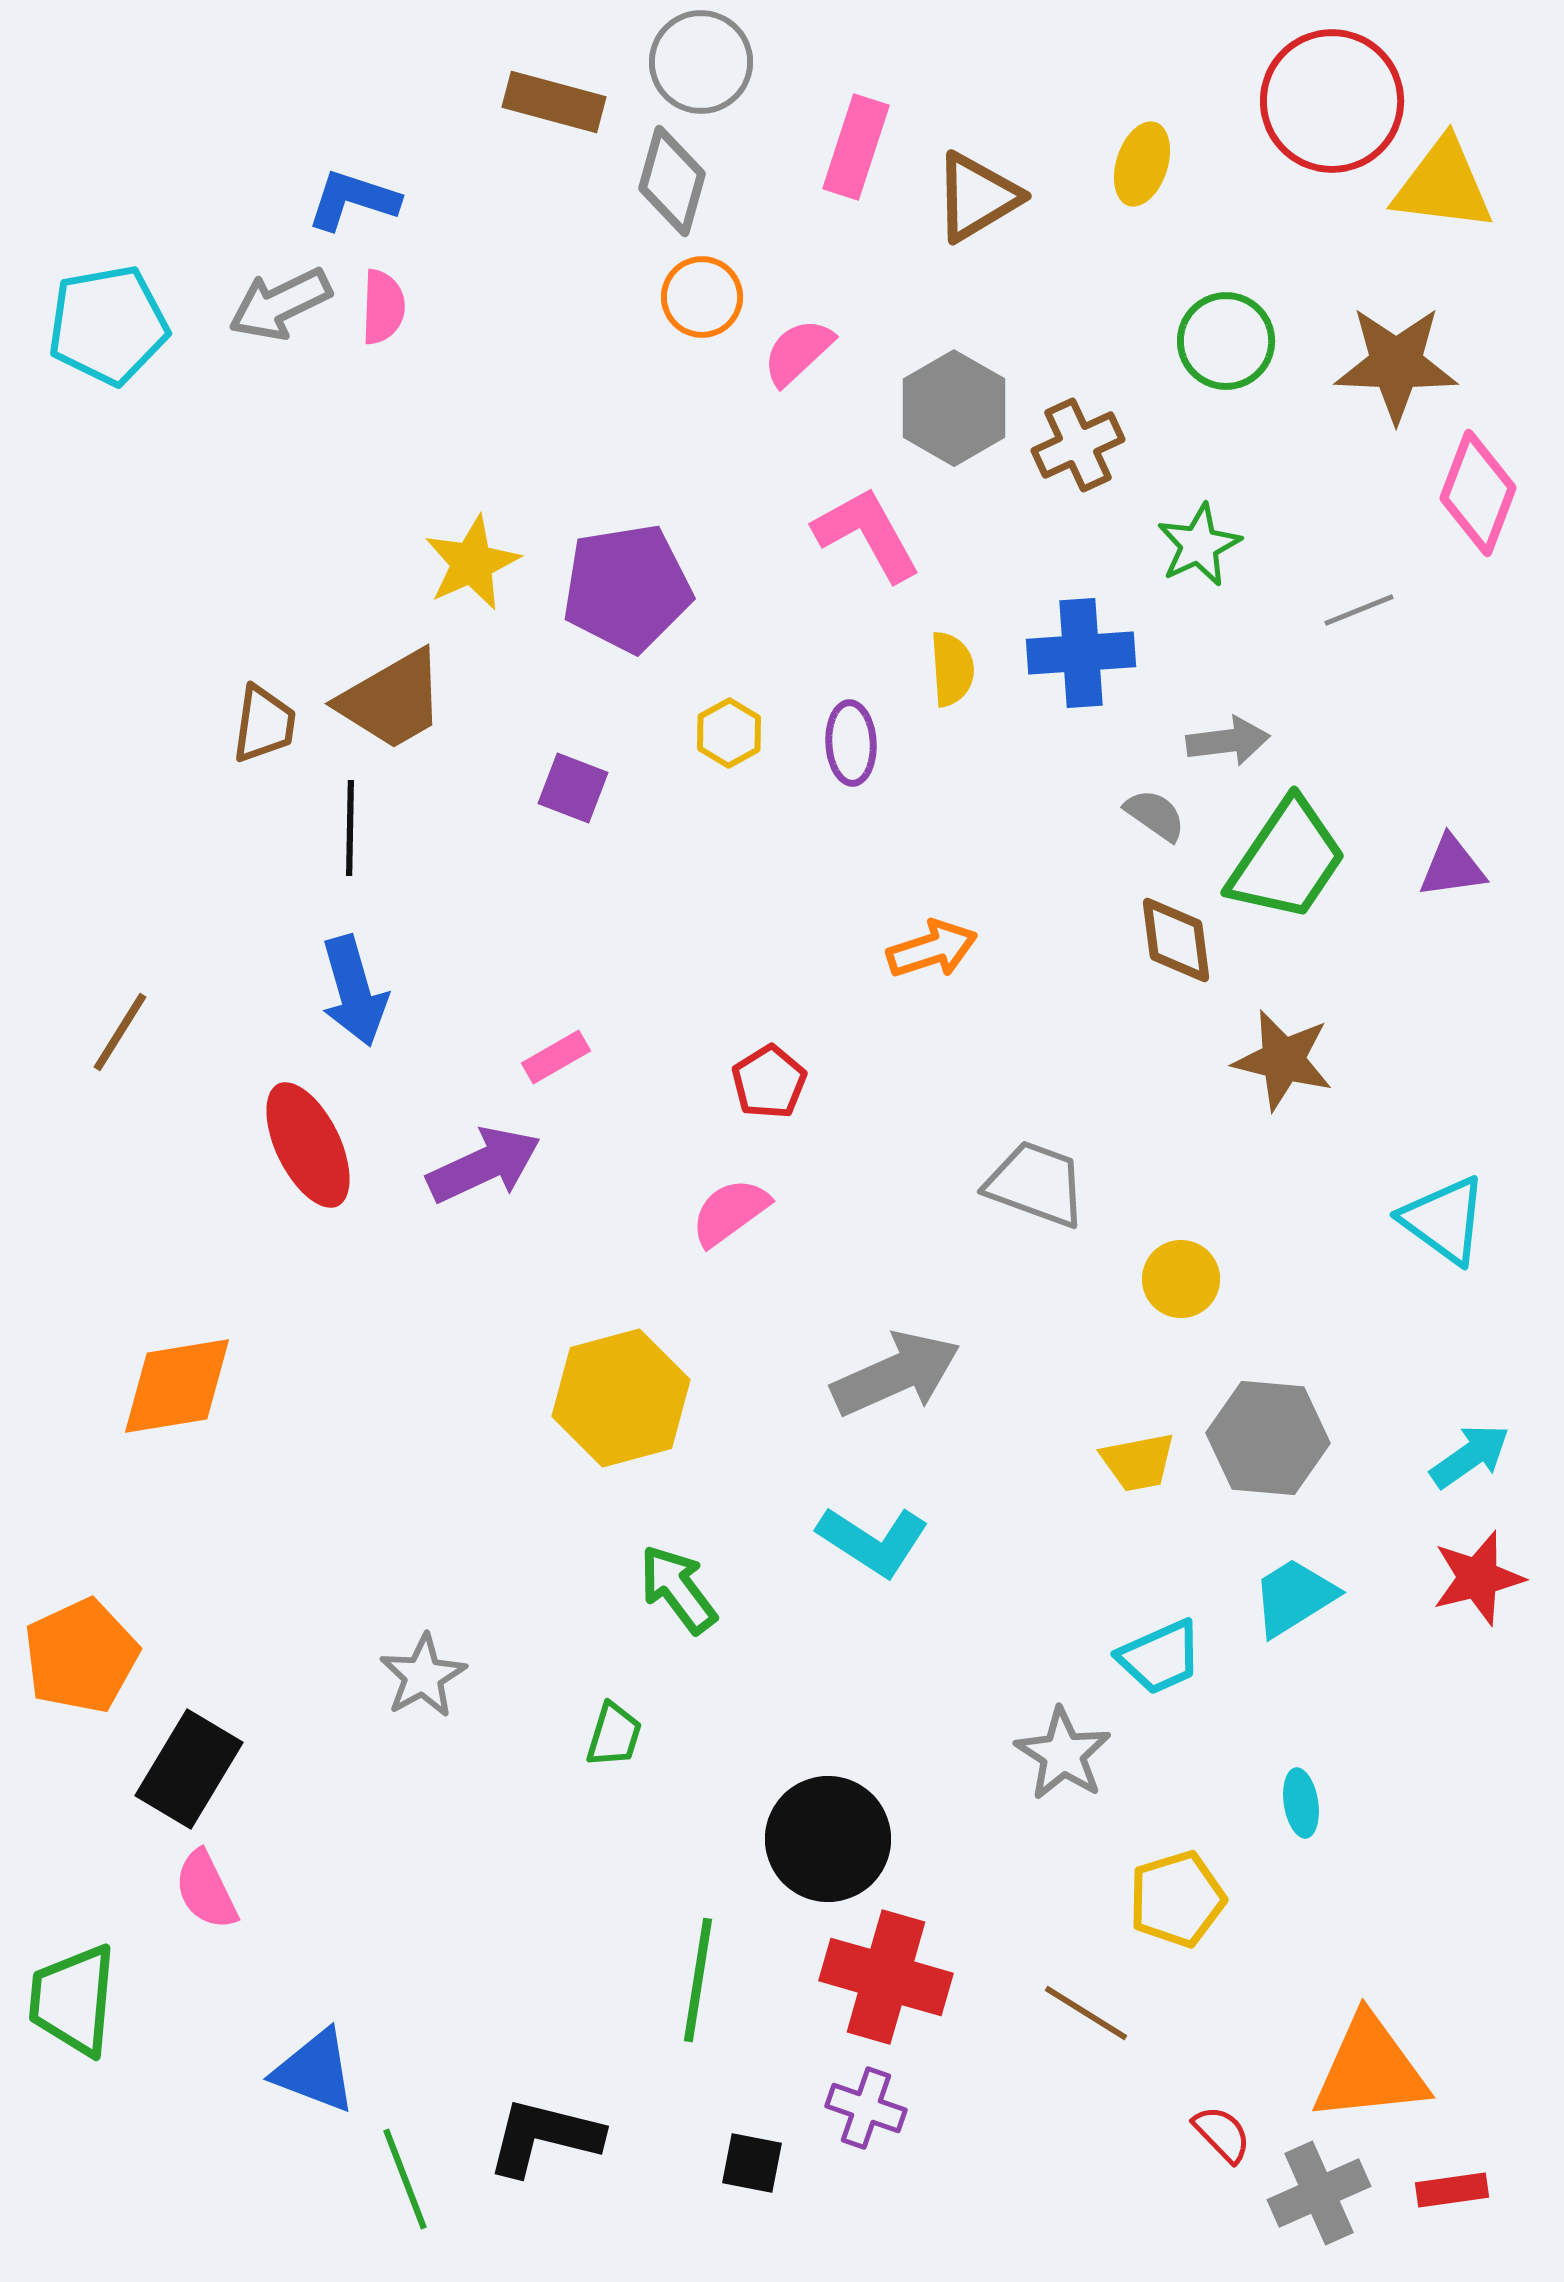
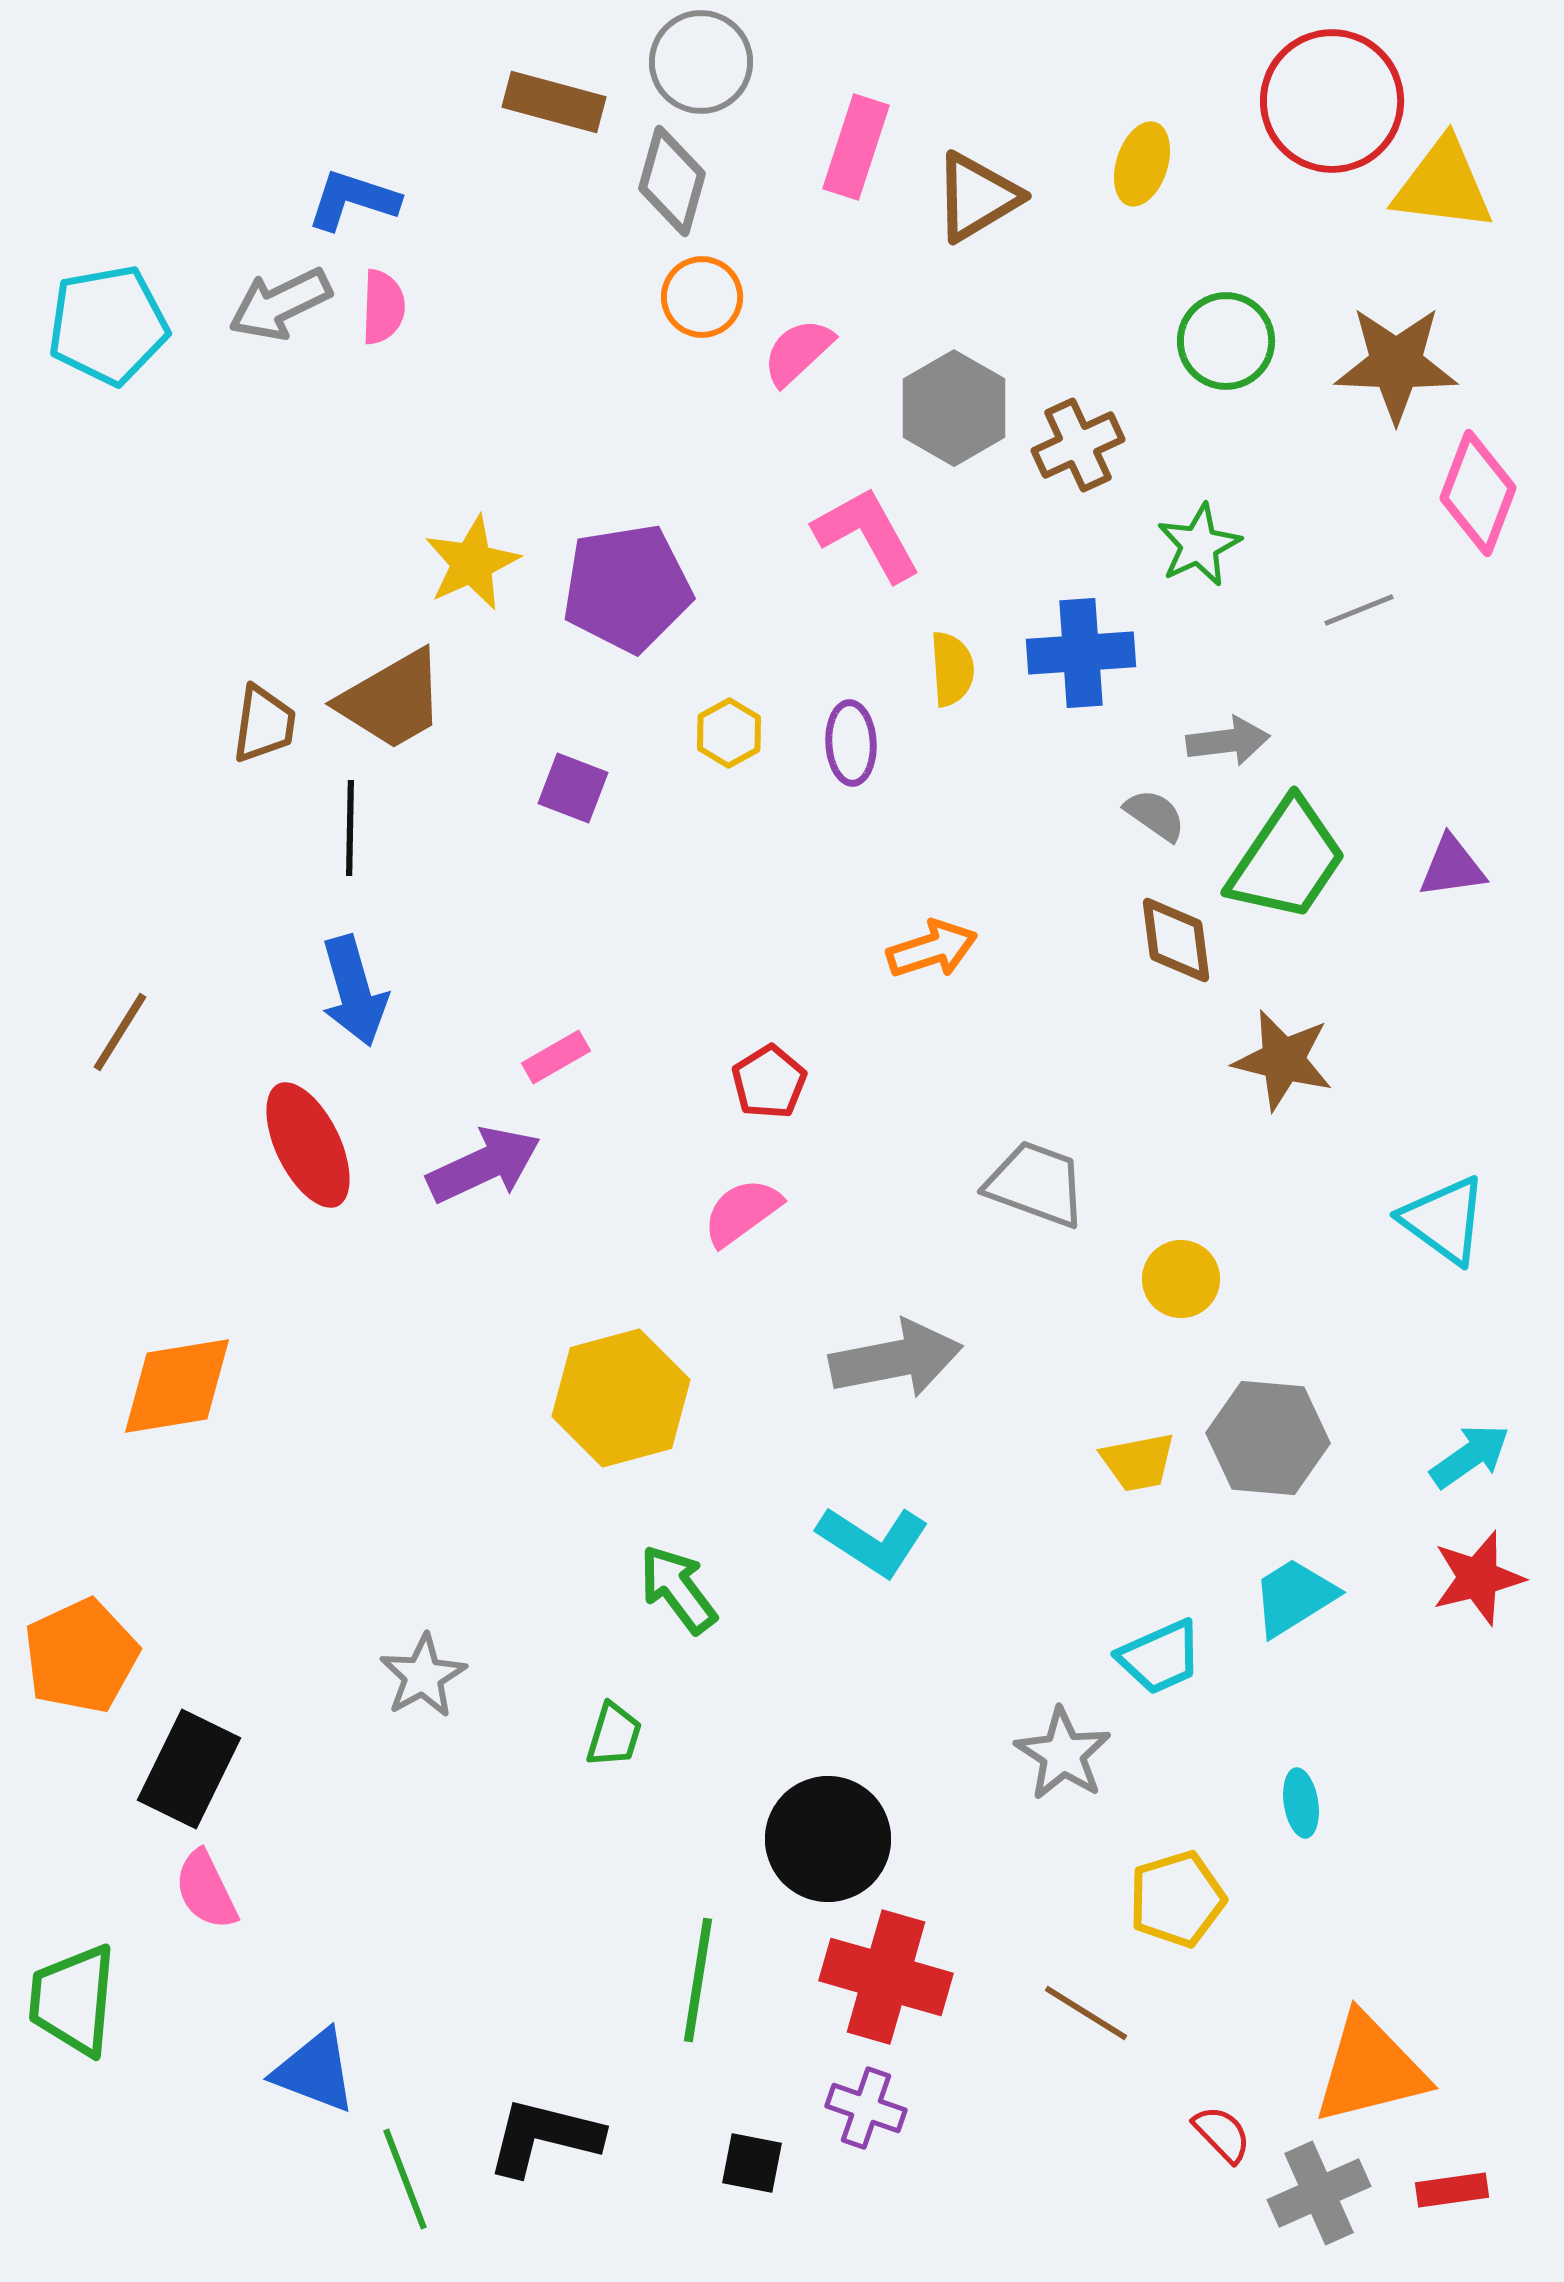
pink semicircle at (730, 1212): moved 12 px right
gray arrow at (896, 1374): moved 15 px up; rotated 13 degrees clockwise
black rectangle at (189, 1769): rotated 5 degrees counterclockwise
orange triangle at (1370, 2069): rotated 8 degrees counterclockwise
